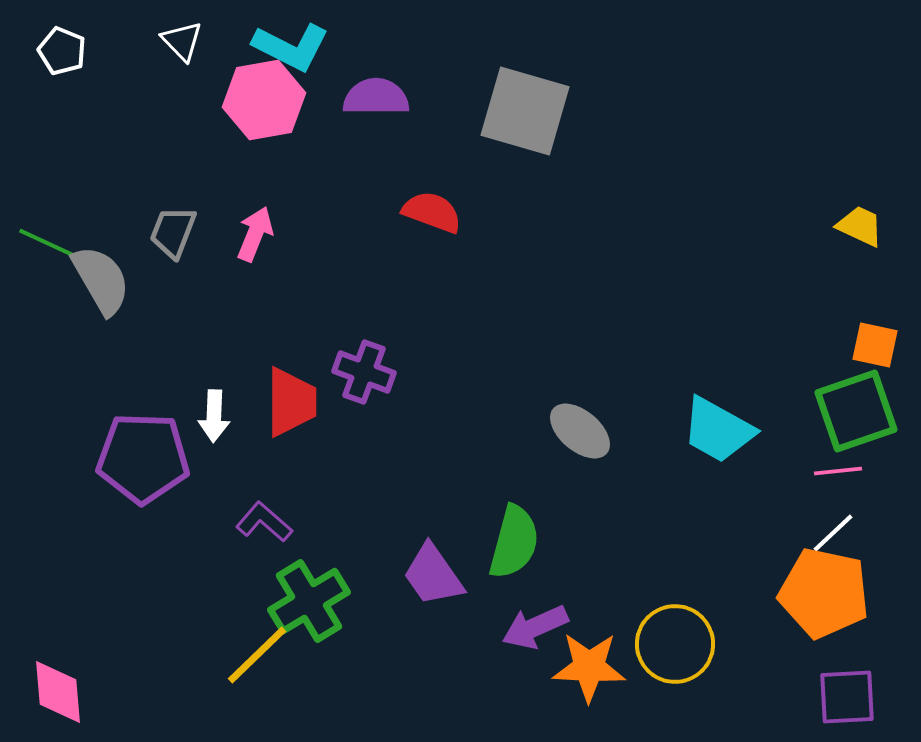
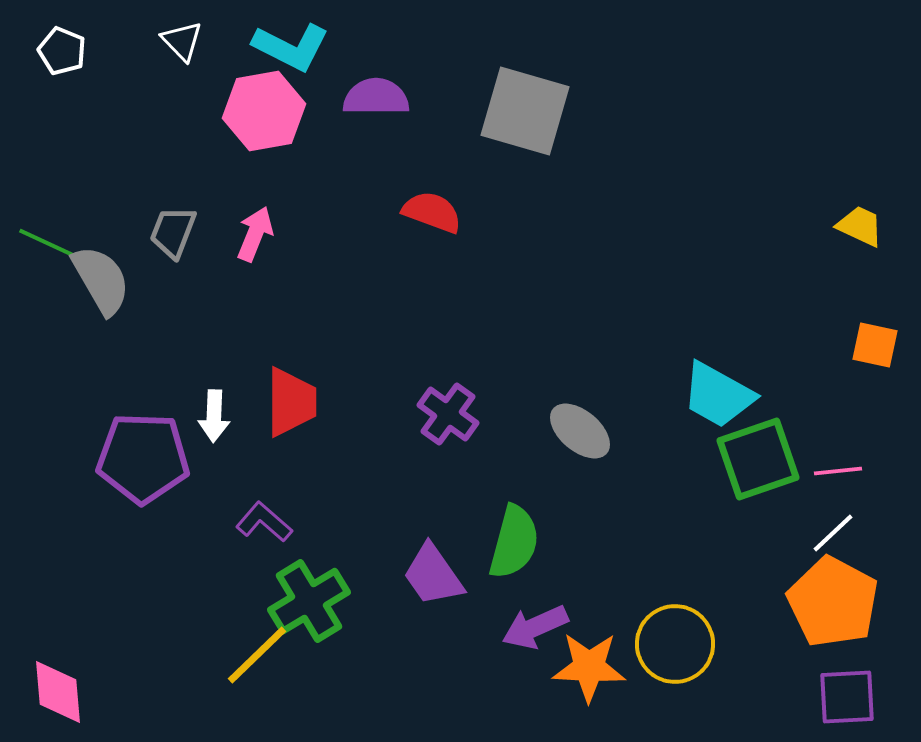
pink hexagon: moved 11 px down
purple cross: moved 84 px right, 42 px down; rotated 16 degrees clockwise
green square: moved 98 px left, 48 px down
cyan trapezoid: moved 35 px up
orange pentagon: moved 9 px right, 9 px down; rotated 16 degrees clockwise
